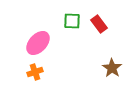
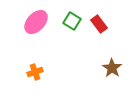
green square: rotated 30 degrees clockwise
pink ellipse: moved 2 px left, 21 px up
